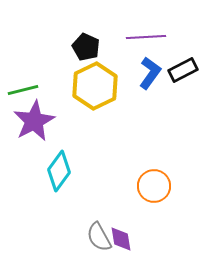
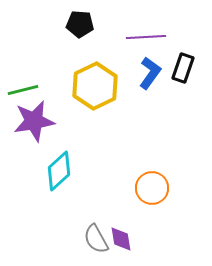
black pentagon: moved 6 px left, 23 px up; rotated 20 degrees counterclockwise
black rectangle: moved 2 px up; rotated 44 degrees counterclockwise
purple star: rotated 18 degrees clockwise
cyan diamond: rotated 12 degrees clockwise
orange circle: moved 2 px left, 2 px down
gray semicircle: moved 3 px left, 2 px down
